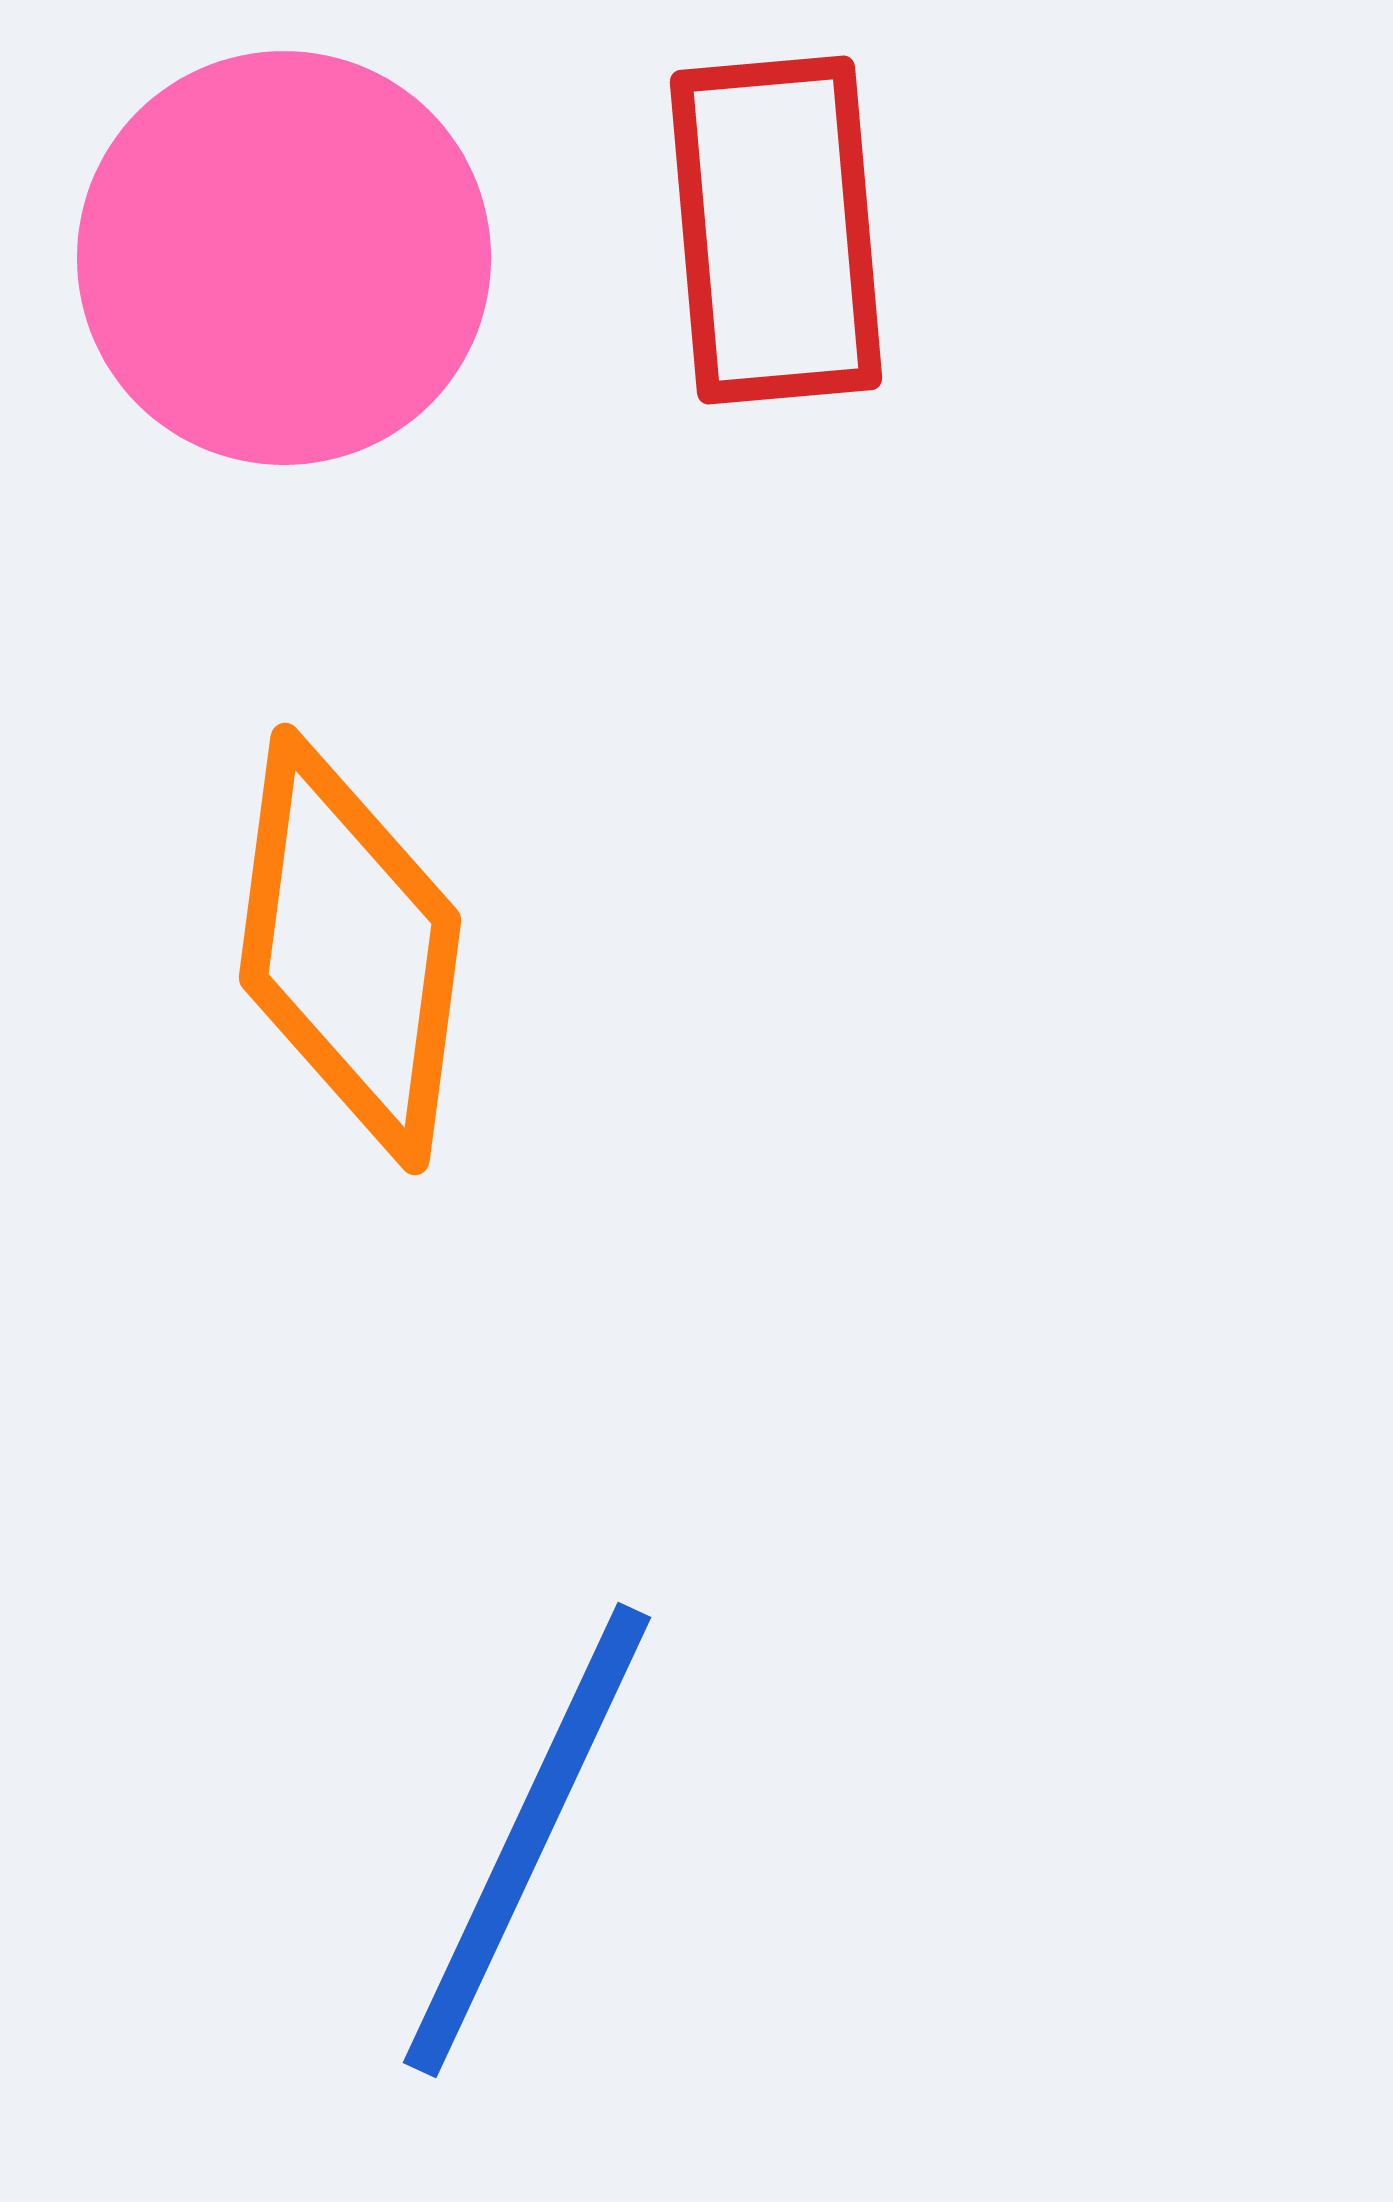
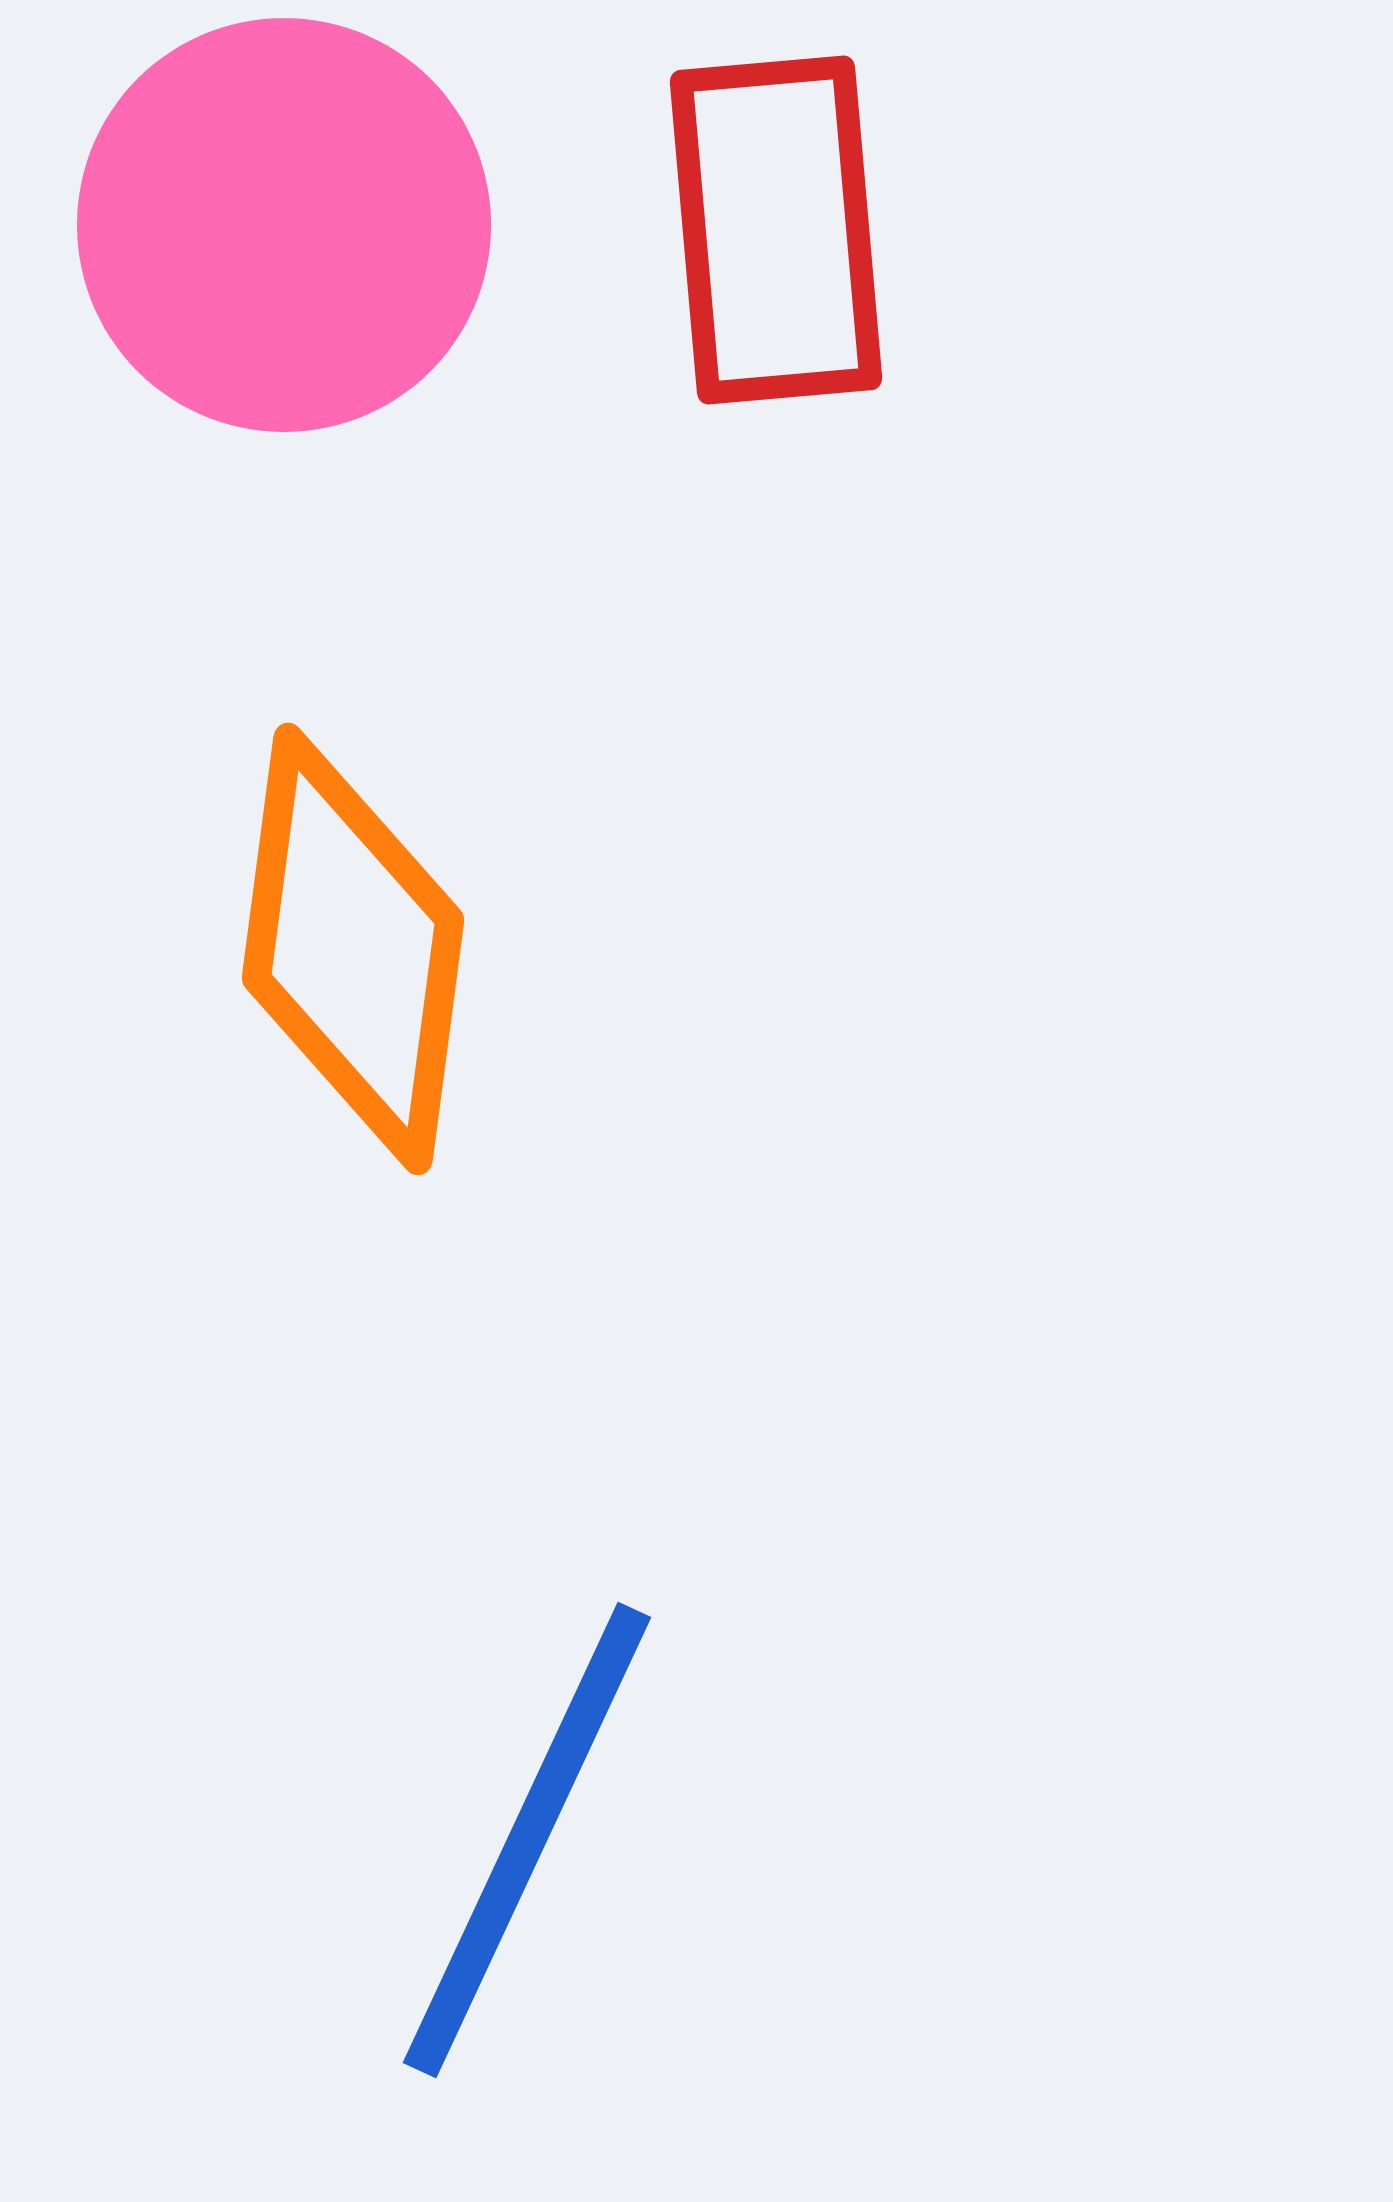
pink circle: moved 33 px up
orange diamond: moved 3 px right
